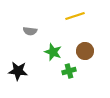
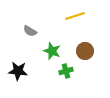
gray semicircle: rotated 24 degrees clockwise
green star: moved 1 px left, 1 px up
green cross: moved 3 px left
